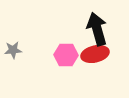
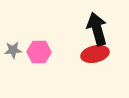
pink hexagon: moved 27 px left, 3 px up
